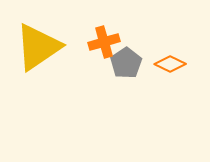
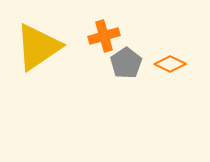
orange cross: moved 6 px up
